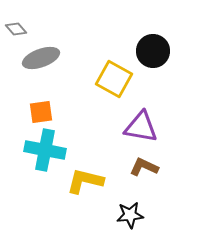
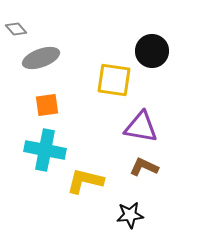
black circle: moved 1 px left
yellow square: moved 1 px down; rotated 21 degrees counterclockwise
orange square: moved 6 px right, 7 px up
